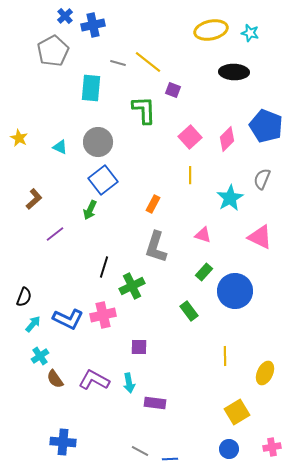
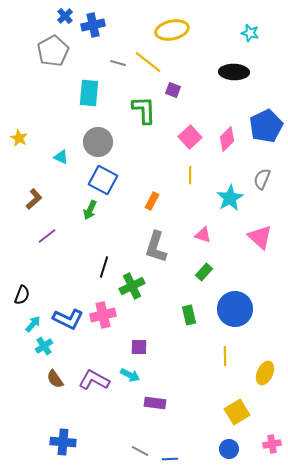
yellow ellipse at (211, 30): moved 39 px left
cyan rectangle at (91, 88): moved 2 px left, 5 px down
blue pentagon at (266, 126): rotated 24 degrees clockwise
cyan triangle at (60, 147): moved 1 px right, 10 px down
blue square at (103, 180): rotated 24 degrees counterclockwise
orange rectangle at (153, 204): moved 1 px left, 3 px up
purple line at (55, 234): moved 8 px left, 2 px down
pink triangle at (260, 237): rotated 16 degrees clockwise
blue circle at (235, 291): moved 18 px down
black semicircle at (24, 297): moved 2 px left, 2 px up
green rectangle at (189, 311): moved 4 px down; rotated 24 degrees clockwise
cyan cross at (40, 356): moved 4 px right, 10 px up
cyan arrow at (129, 383): moved 1 px right, 8 px up; rotated 54 degrees counterclockwise
pink cross at (272, 447): moved 3 px up
